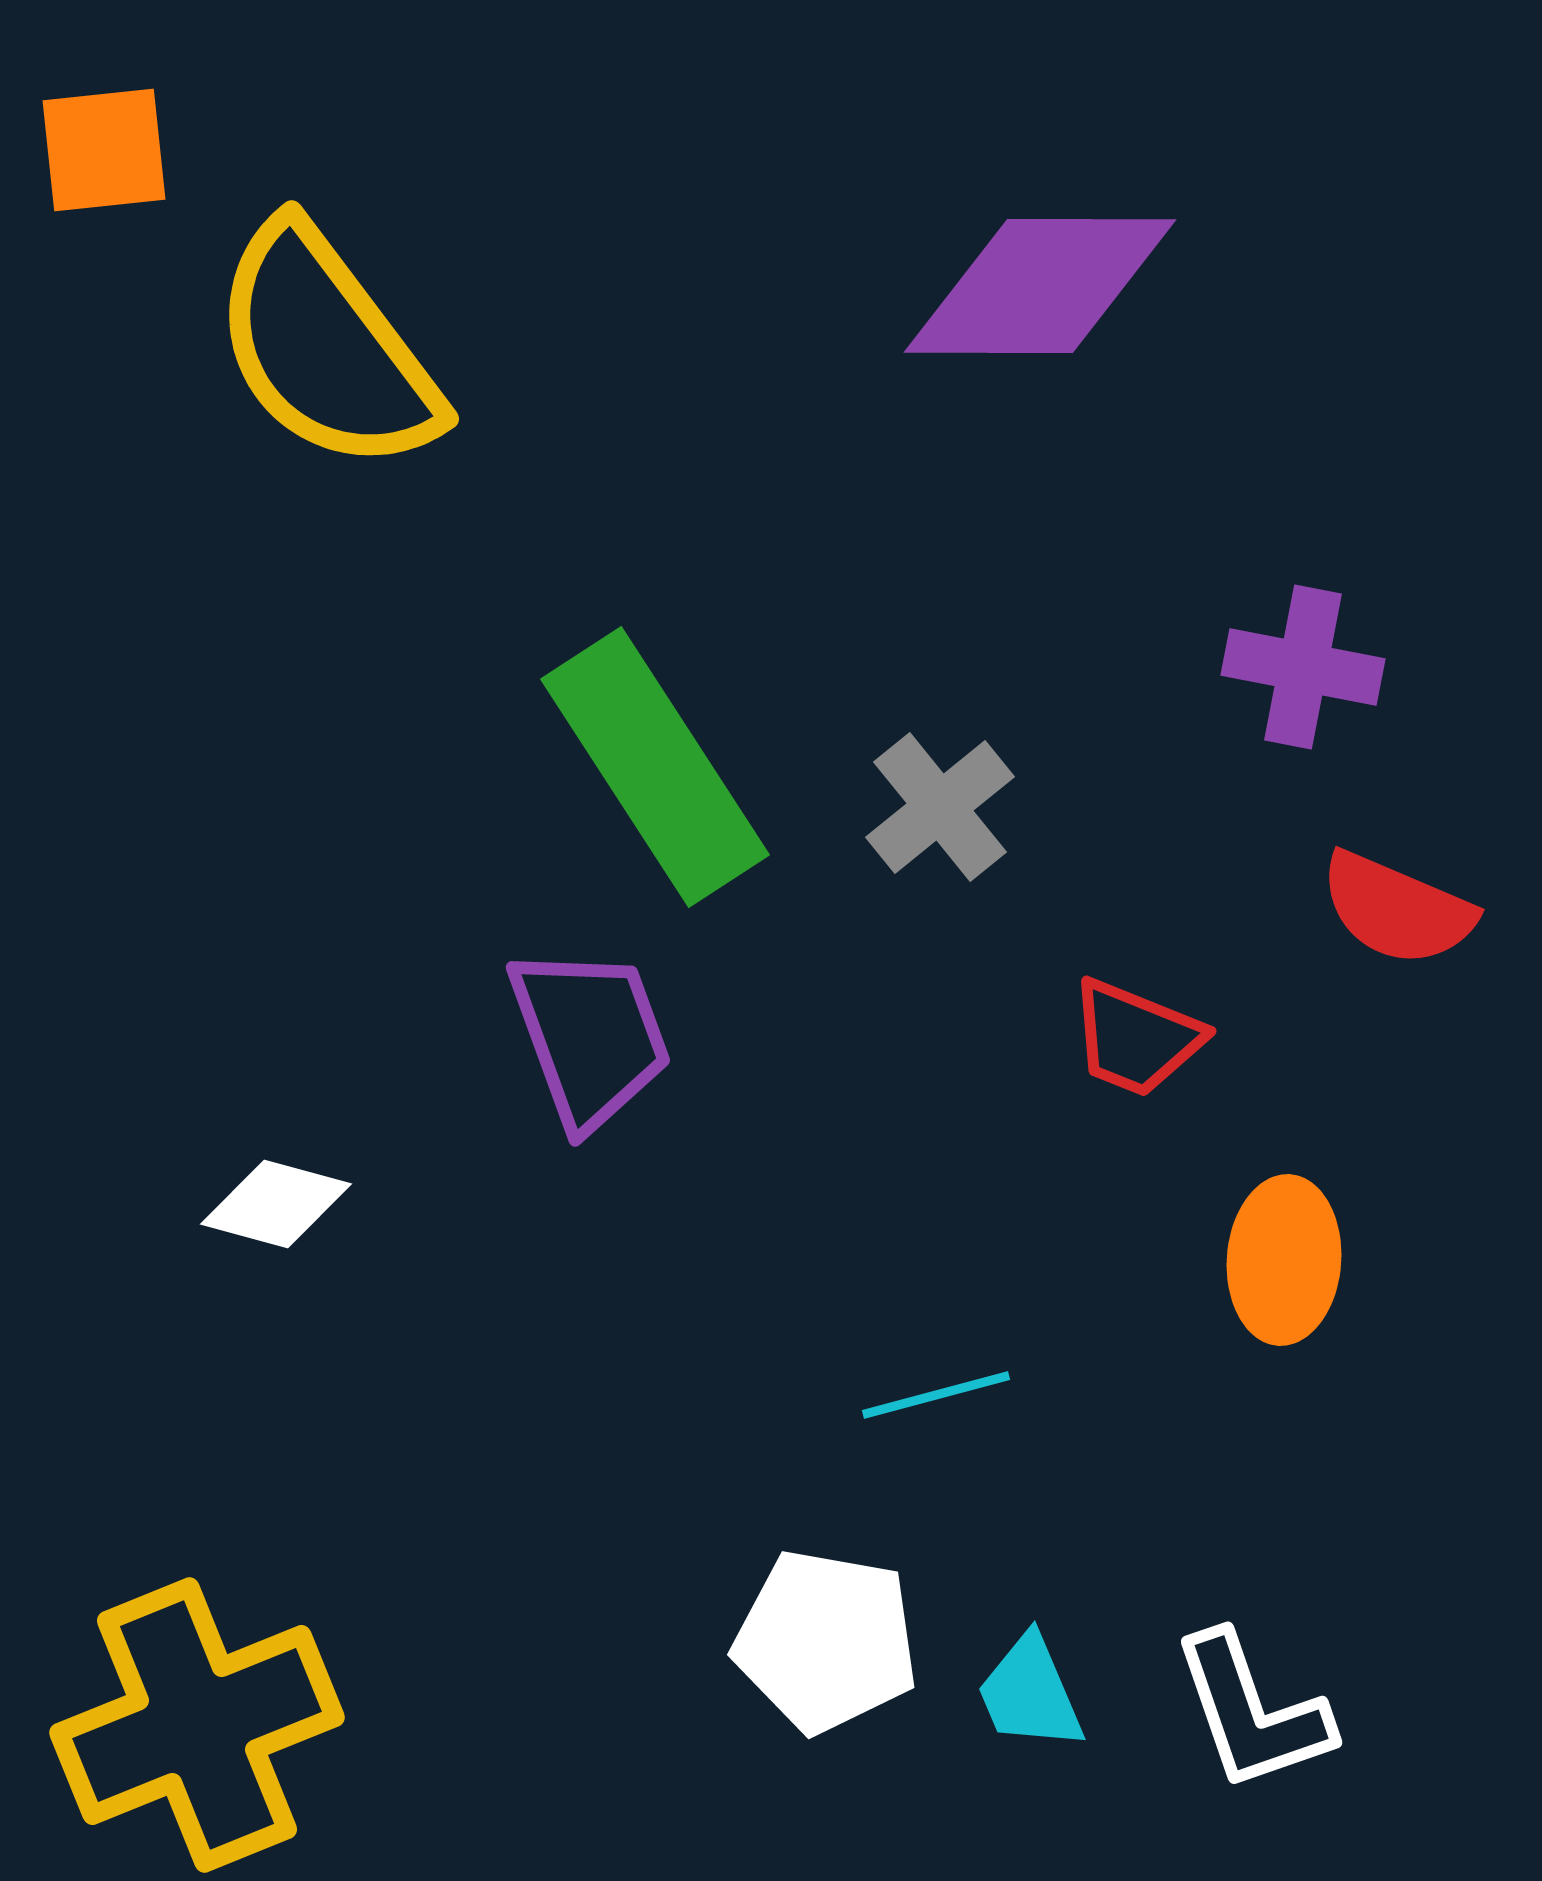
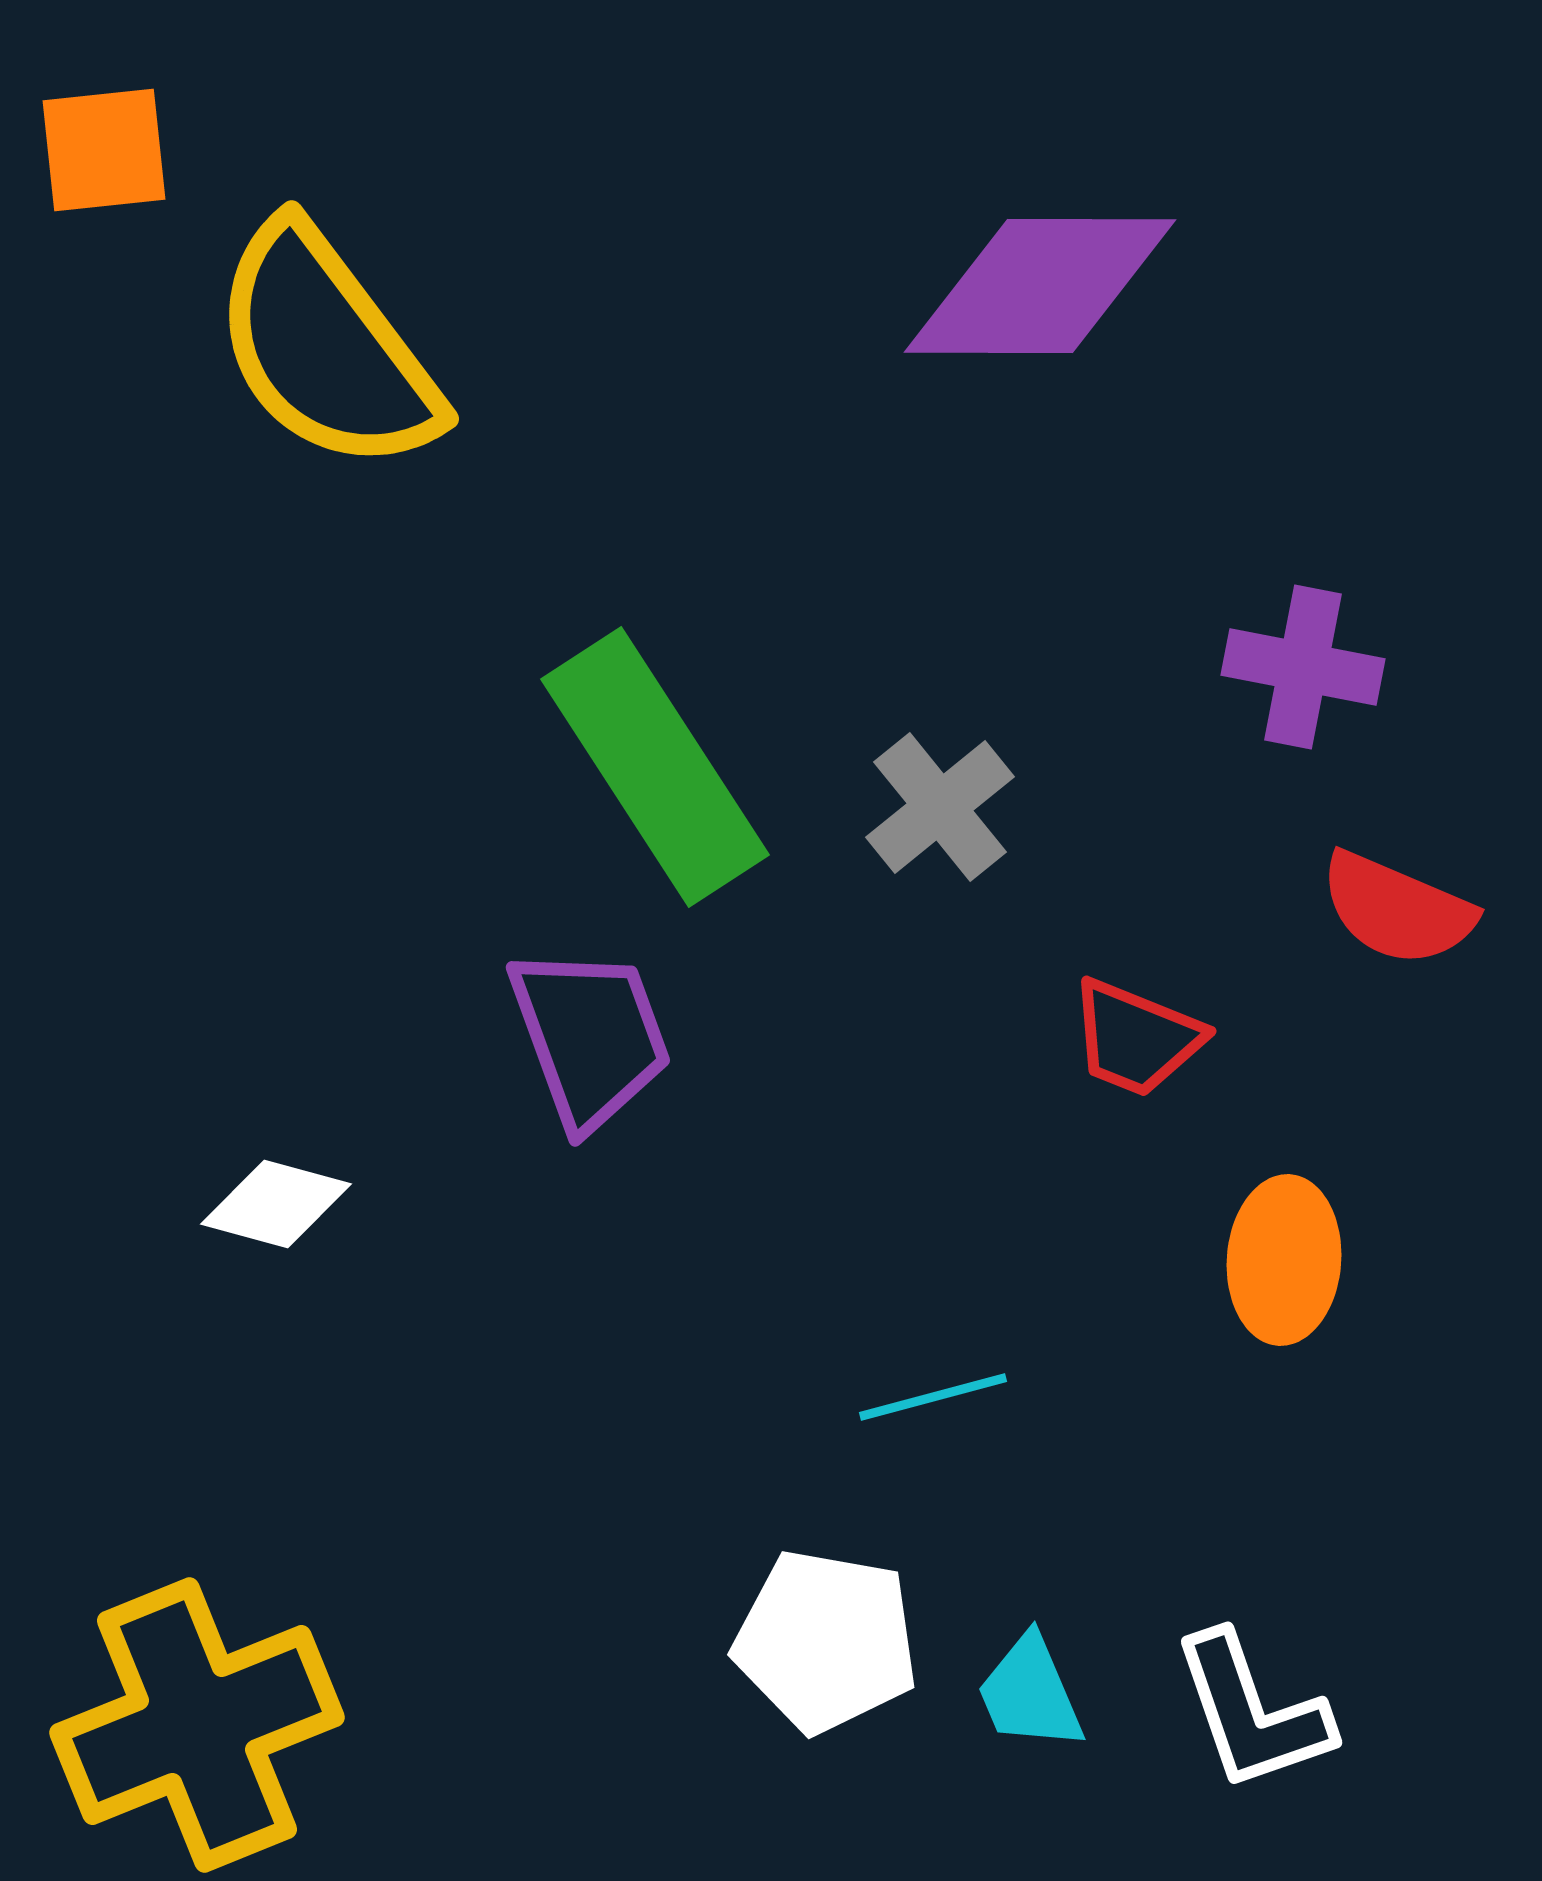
cyan line: moved 3 px left, 2 px down
